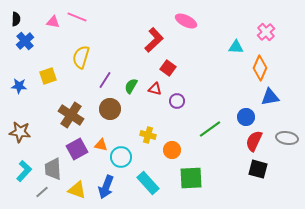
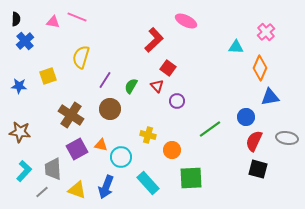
red triangle: moved 2 px right, 3 px up; rotated 32 degrees clockwise
